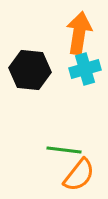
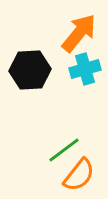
orange arrow: rotated 30 degrees clockwise
black hexagon: rotated 9 degrees counterclockwise
green line: rotated 44 degrees counterclockwise
